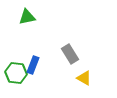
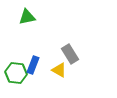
yellow triangle: moved 25 px left, 8 px up
